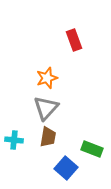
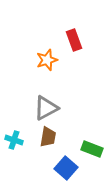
orange star: moved 18 px up
gray triangle: rotated 20 degrees clockwise
cyan cross: rotated 12 degrees clockwise
